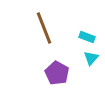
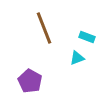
cyan triangle: moved 14 px left; rotated 28 degrees clockwise
purple pentagon: moved 27 px left, 8 px down
